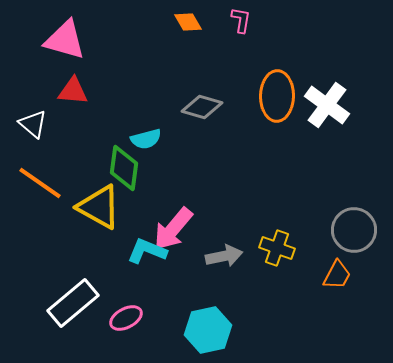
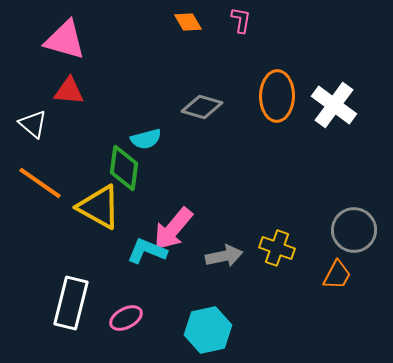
red triangle: moved 4 px left
white cross: moved 7 px right
white rectangle: moved 2 px left; rotated 36 degrees counterclockwise
